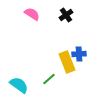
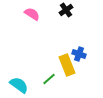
black cross: moved 5 px up
blue cross: rotated 24 degrees clockwise
yellow rectangle: moved 3 px down
